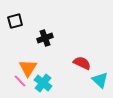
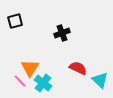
black cross: moved 17 px right, 5 px up
red semicircle: moved 4 px left, 5 px down
orange triangle: moved 2 px right
